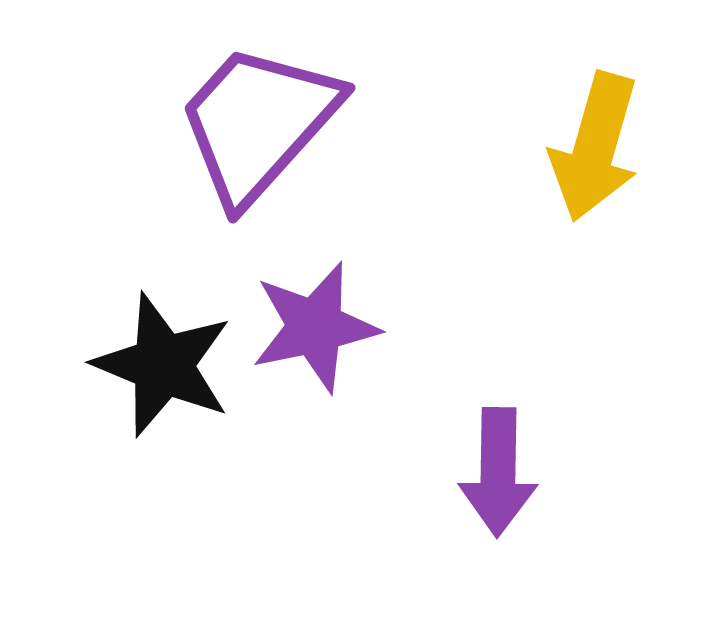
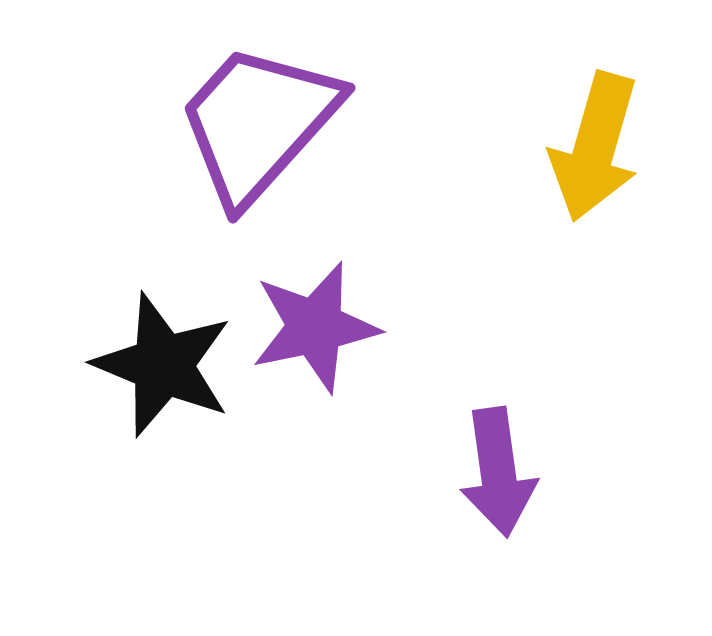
purple arrow: rotated 9 degrees counterclockwise
